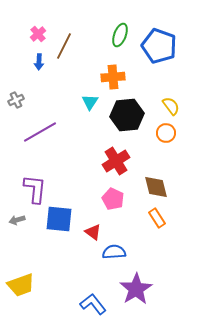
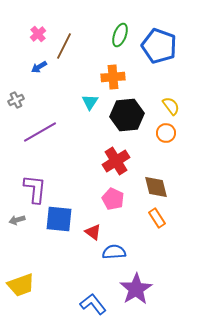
blue arrow: moved 5 px down; rotated 56 degrees clockwise
